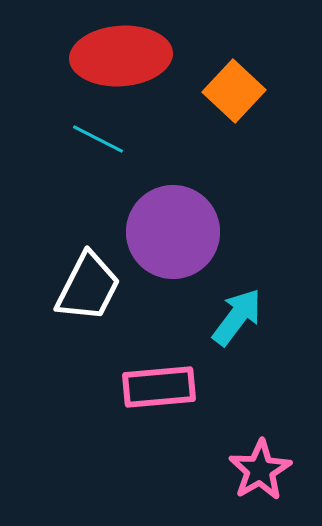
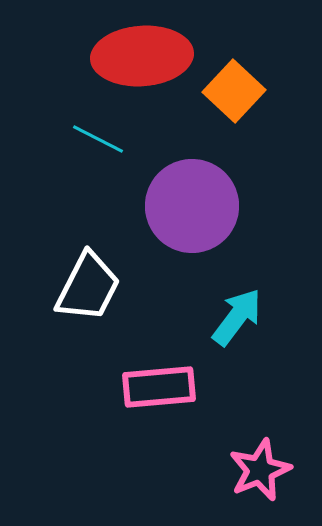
red ellipse: moved 21 px right
purple circle: moved 19 px right, 26 px up
pink star: rotated 8 degrees clockwise
